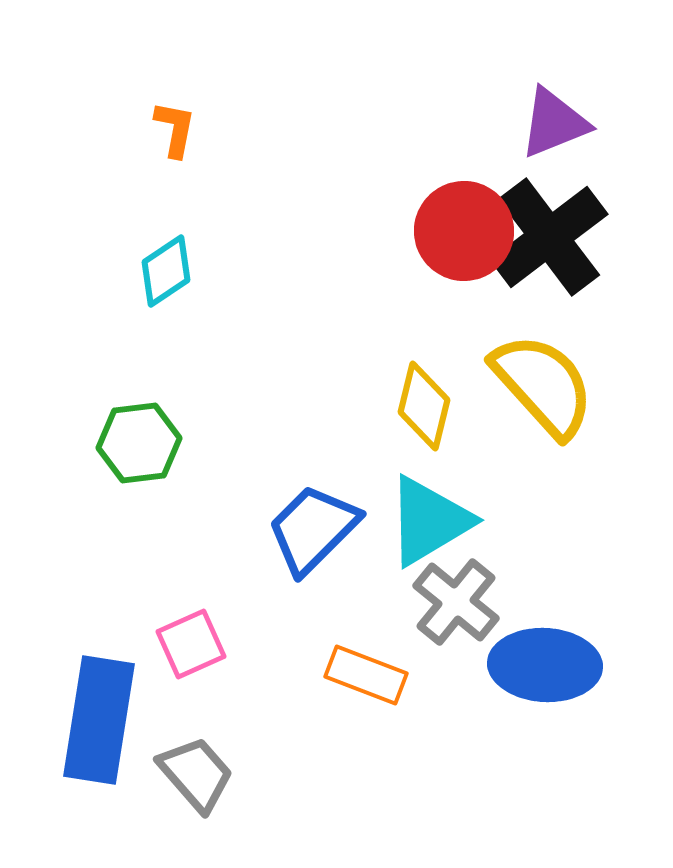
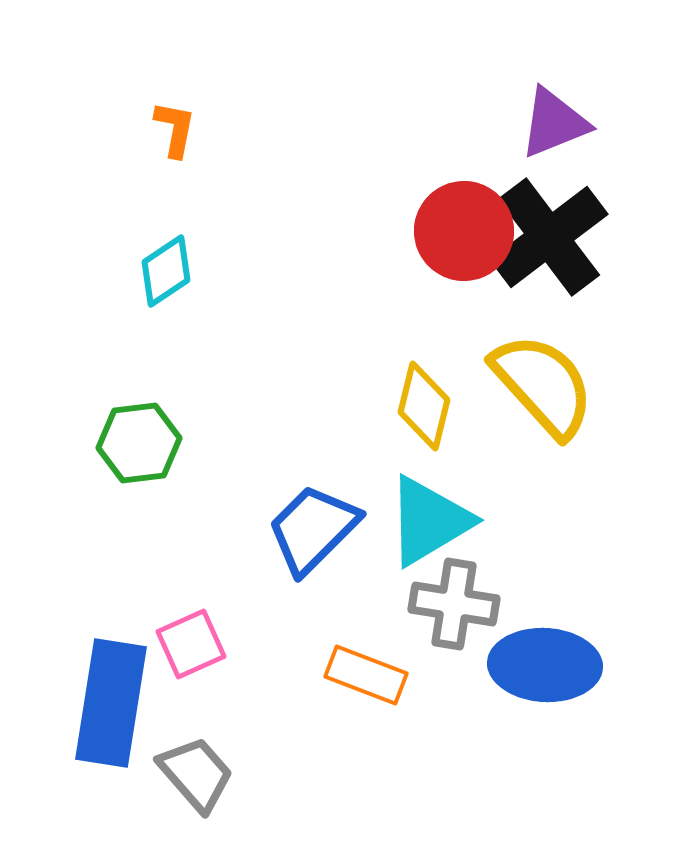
gray cross: moved 2 px left, 2 px down; rotated 30 degrees counterclockwise
blue rectangle: moved 12 px right, 17 px up
